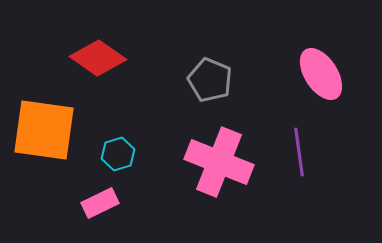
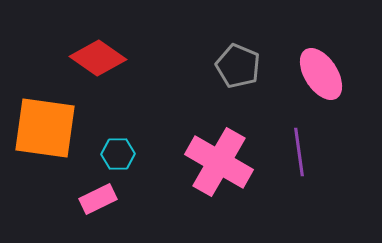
gray pentagon: moved 28 px right, 14 px up
orange square: moved 1 px right, 2 px up
cyan hexagon: rotated 16 degrees clockwise
pink cross: rotated 8 degrees clockwise
pink rectangle: moved 2 px left, 4 px up
